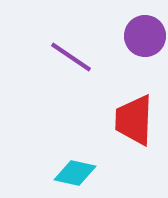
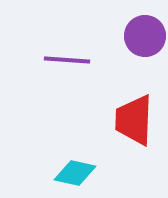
purple line: moved 4 px left, 3 px down; rotated 30 degrees counterclockwise
